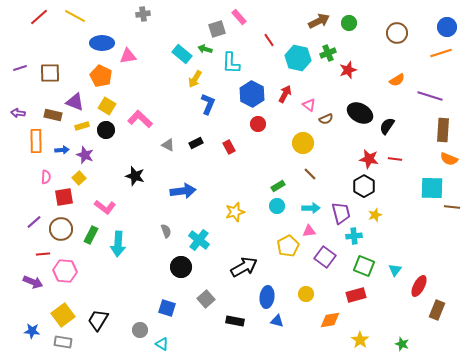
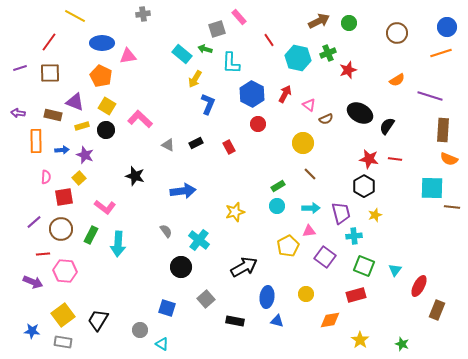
red line at (39, 17): moved 10 px right, 25 px down; rotated 12 degrees counterclockwise
gray semicircle at (166, 231): rotated 16 degrees counterclockwise
